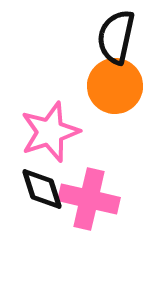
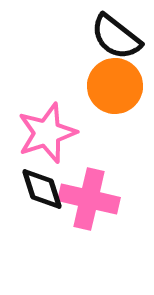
black semicircle: rotated 64 degrees counterclockwise
pink star: moved 3 px left, 1 px down
